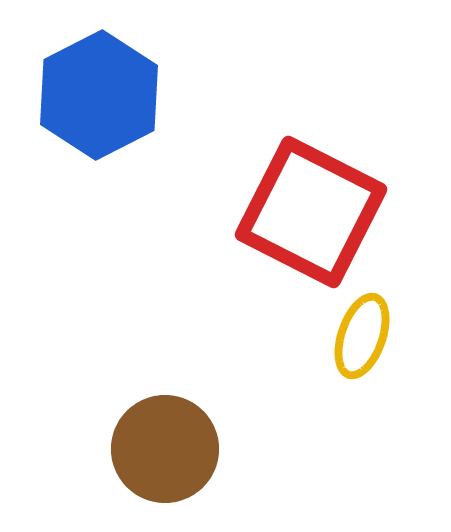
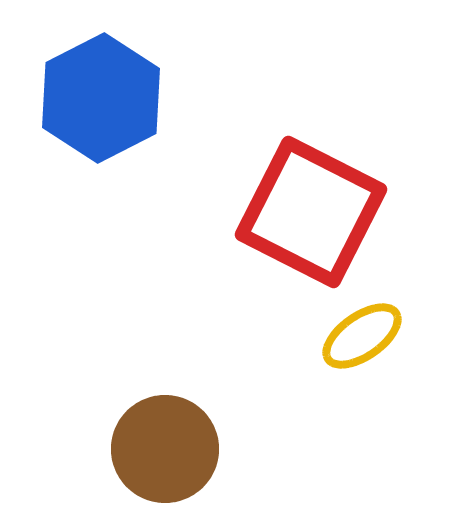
blue hexagon: moved 2 px right, 3 px down
yellow ellipse: rotated 36 degrees clockwise
